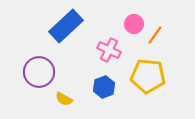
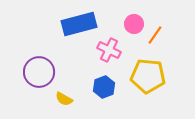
blue rectangle: moved 13 px right, 2 px up; rotated 28 degrees clockwise
